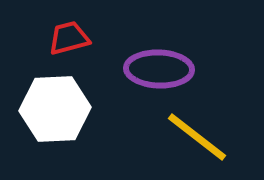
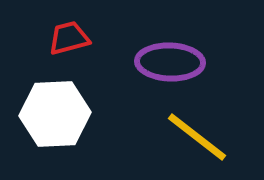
purple ellipse: moved 11 px right, 7 px up
white hexagon: moved 5 px down
